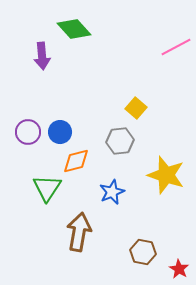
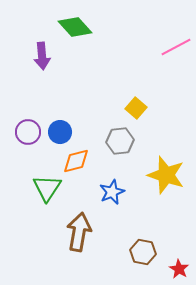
green diamond: moved 1 px right, 2 px up
